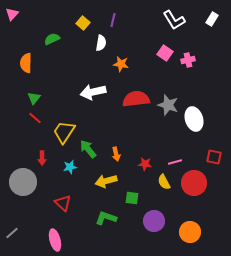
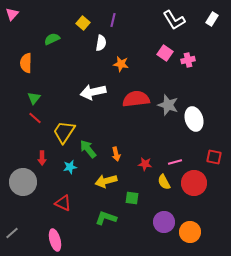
red triangle: rotated 18 degrees counterclockwise
purple circle: moved 10 px right, 1 px down
